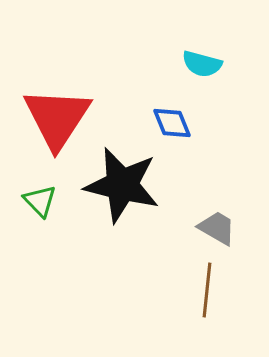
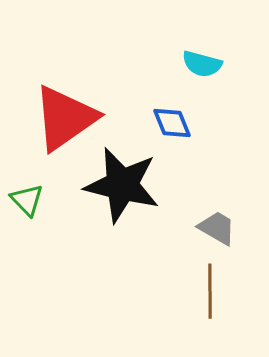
red triangle: moved 8 px right; rotated 22 degrees clockwise
green triangle: moved 13 px left, 1 px up
brown line: moved 3 px right, 1 px down; rotated 6 degrees counterclockwise
